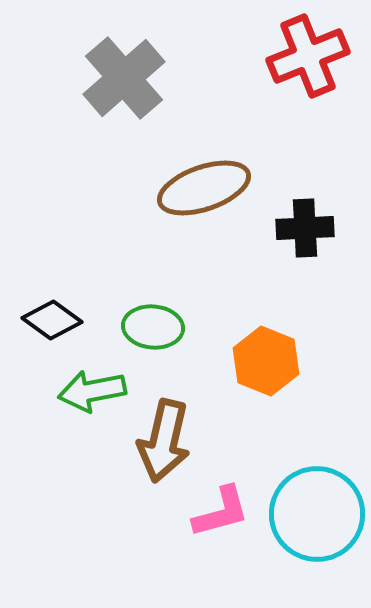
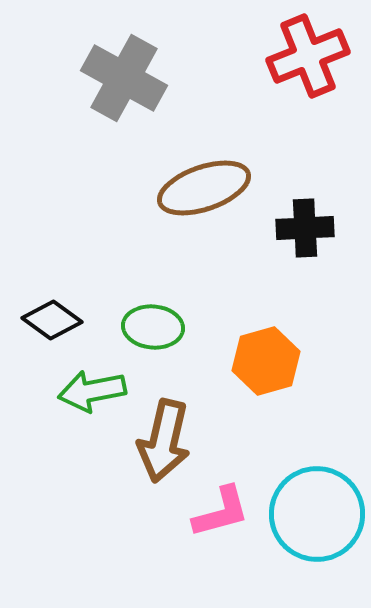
gray cross: rotated 20 degrees counterclockwise
orange hexagon: rotated 22 degrees clockwise
